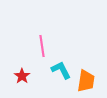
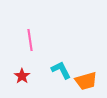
pink line: moved 12 px left, 6 px up
orange trapezoid: rotated 65 degrees clockwise
